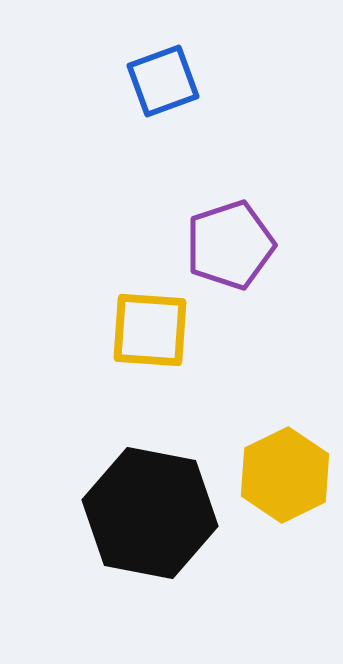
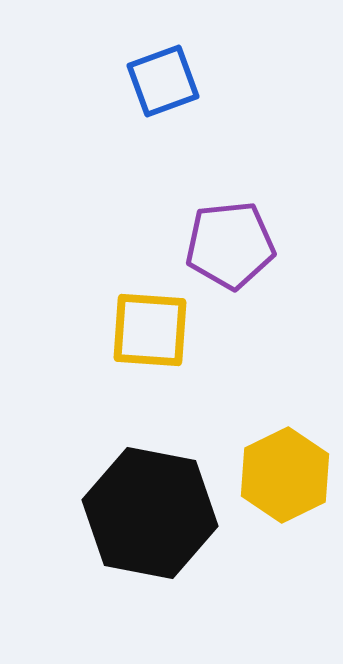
purple pentagon: rotated 12 degrees clockwise
